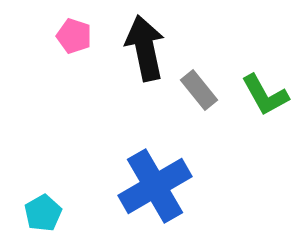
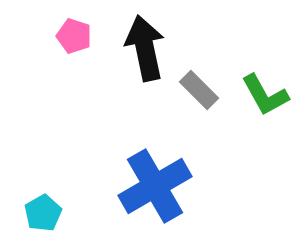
gray rectangle: rotated 6 degrees counterclockwise
